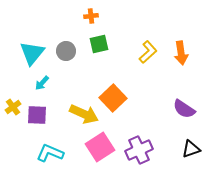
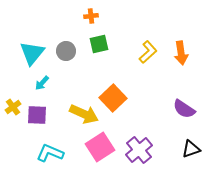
purple cross: rotated 16 degrees counterclockwise
